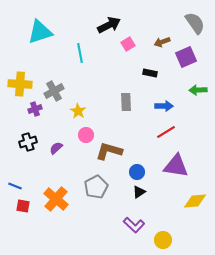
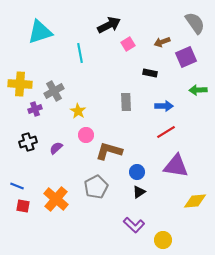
blue line: moved 2 px right
